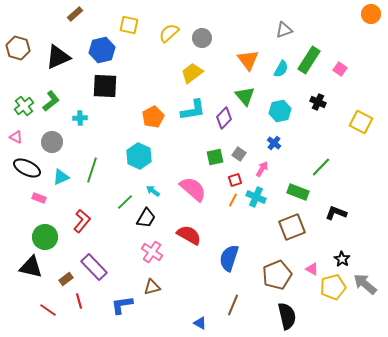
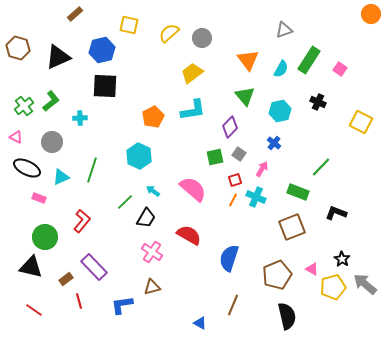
purple diamond at (224, 118): moved 6 px right, 9 px down
red line at (48, 310): moved 14 px left
